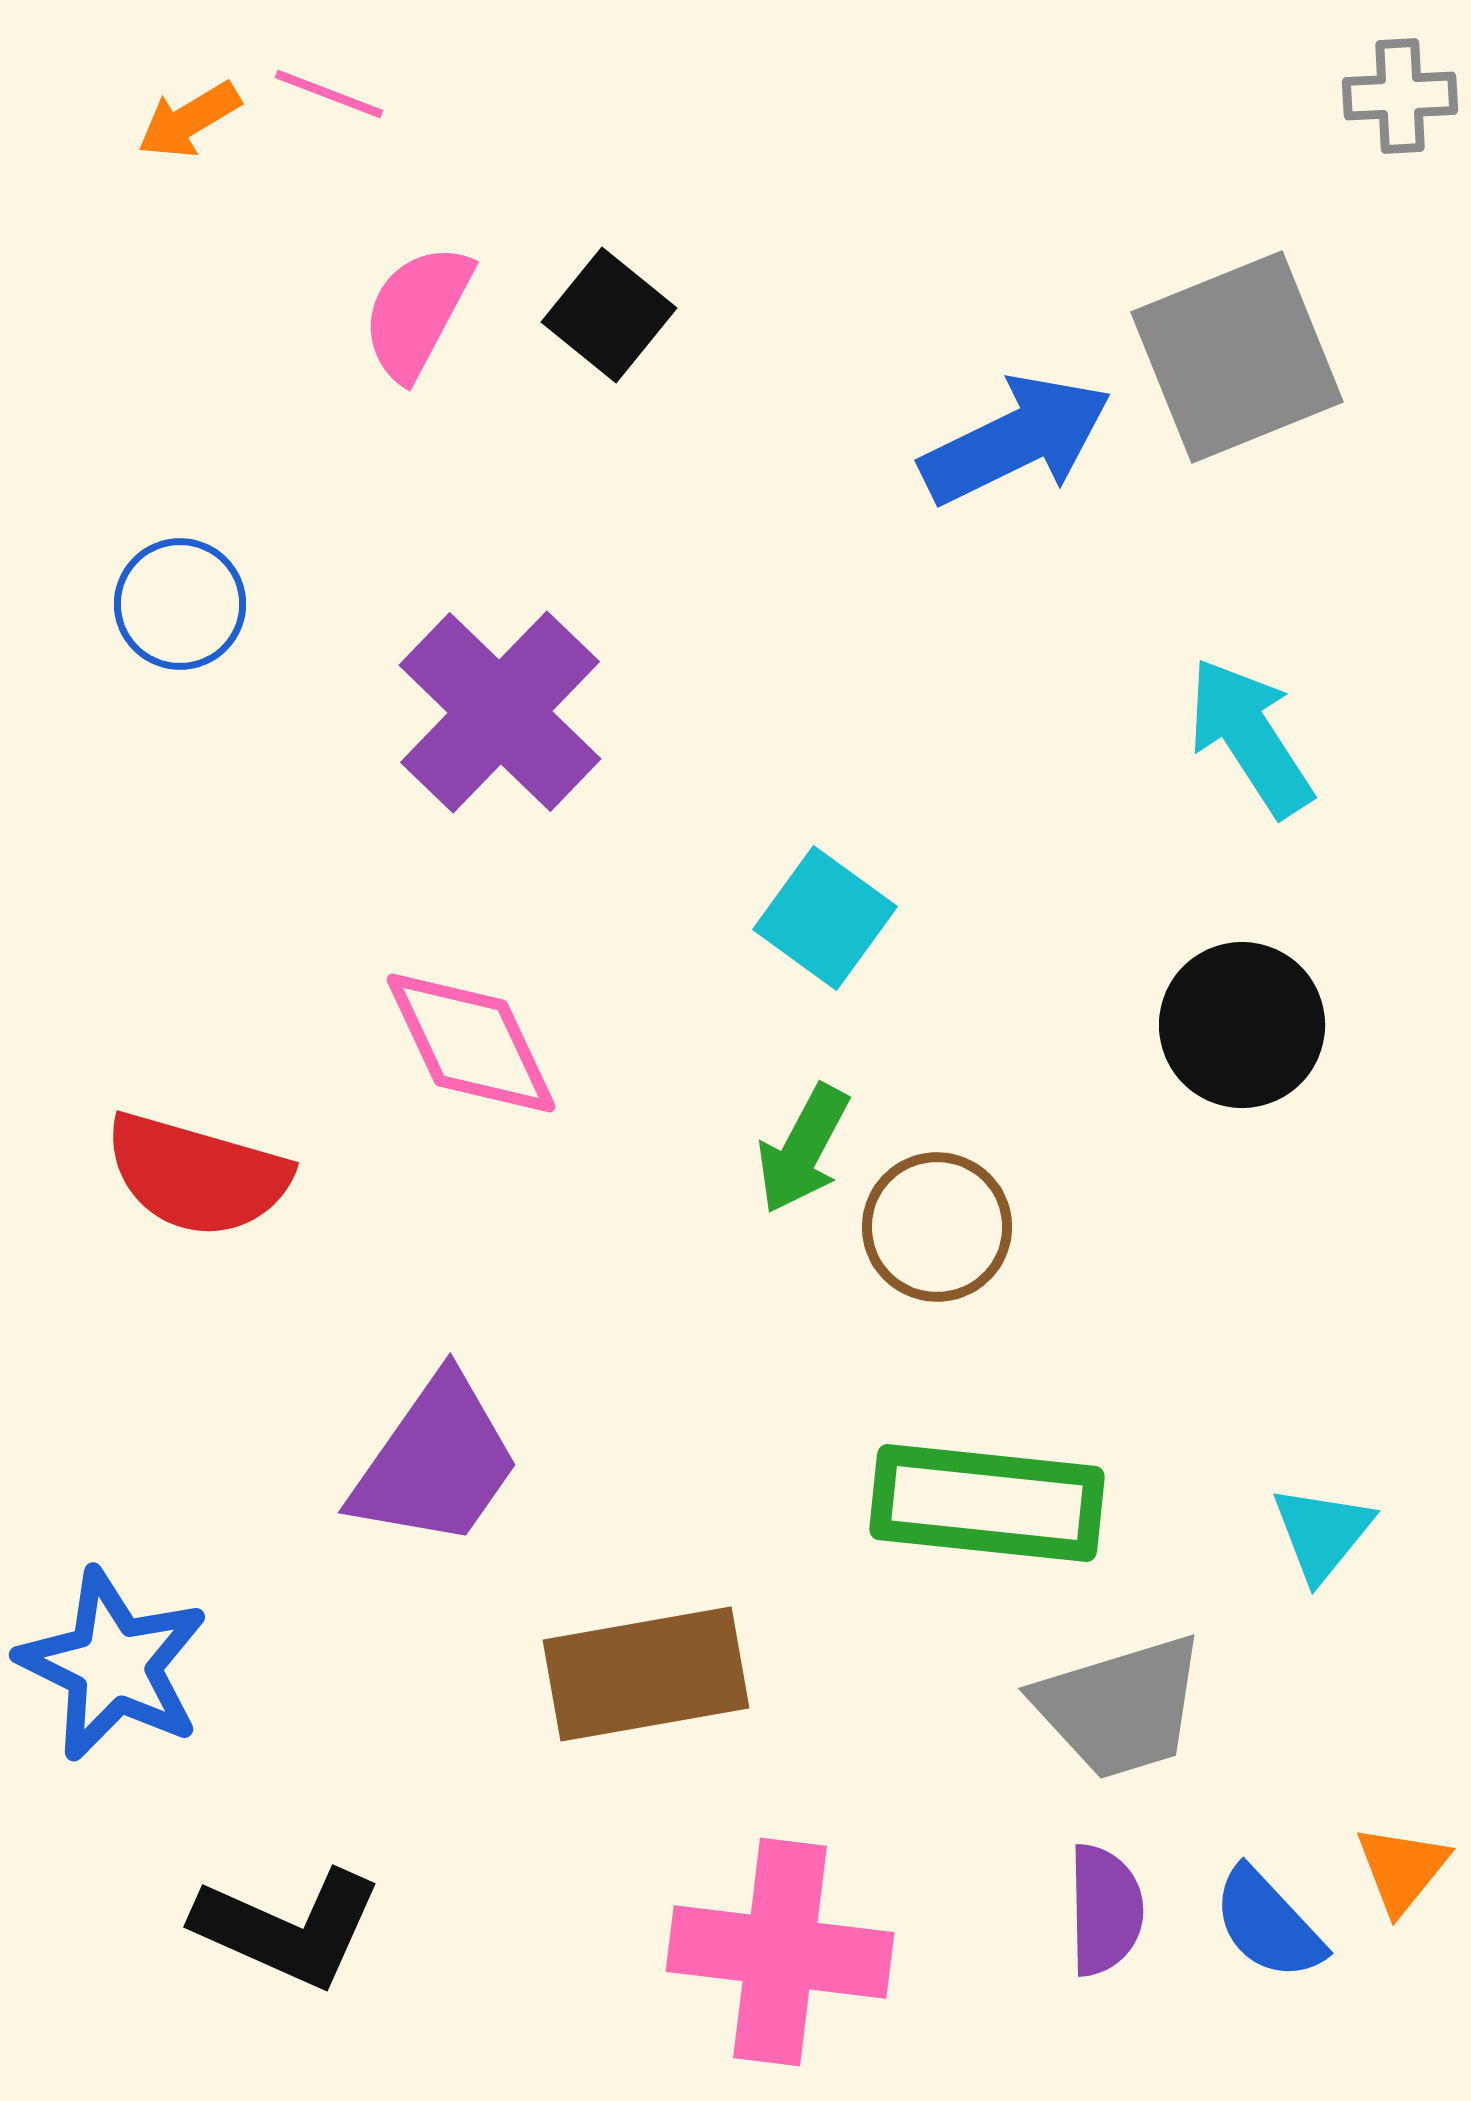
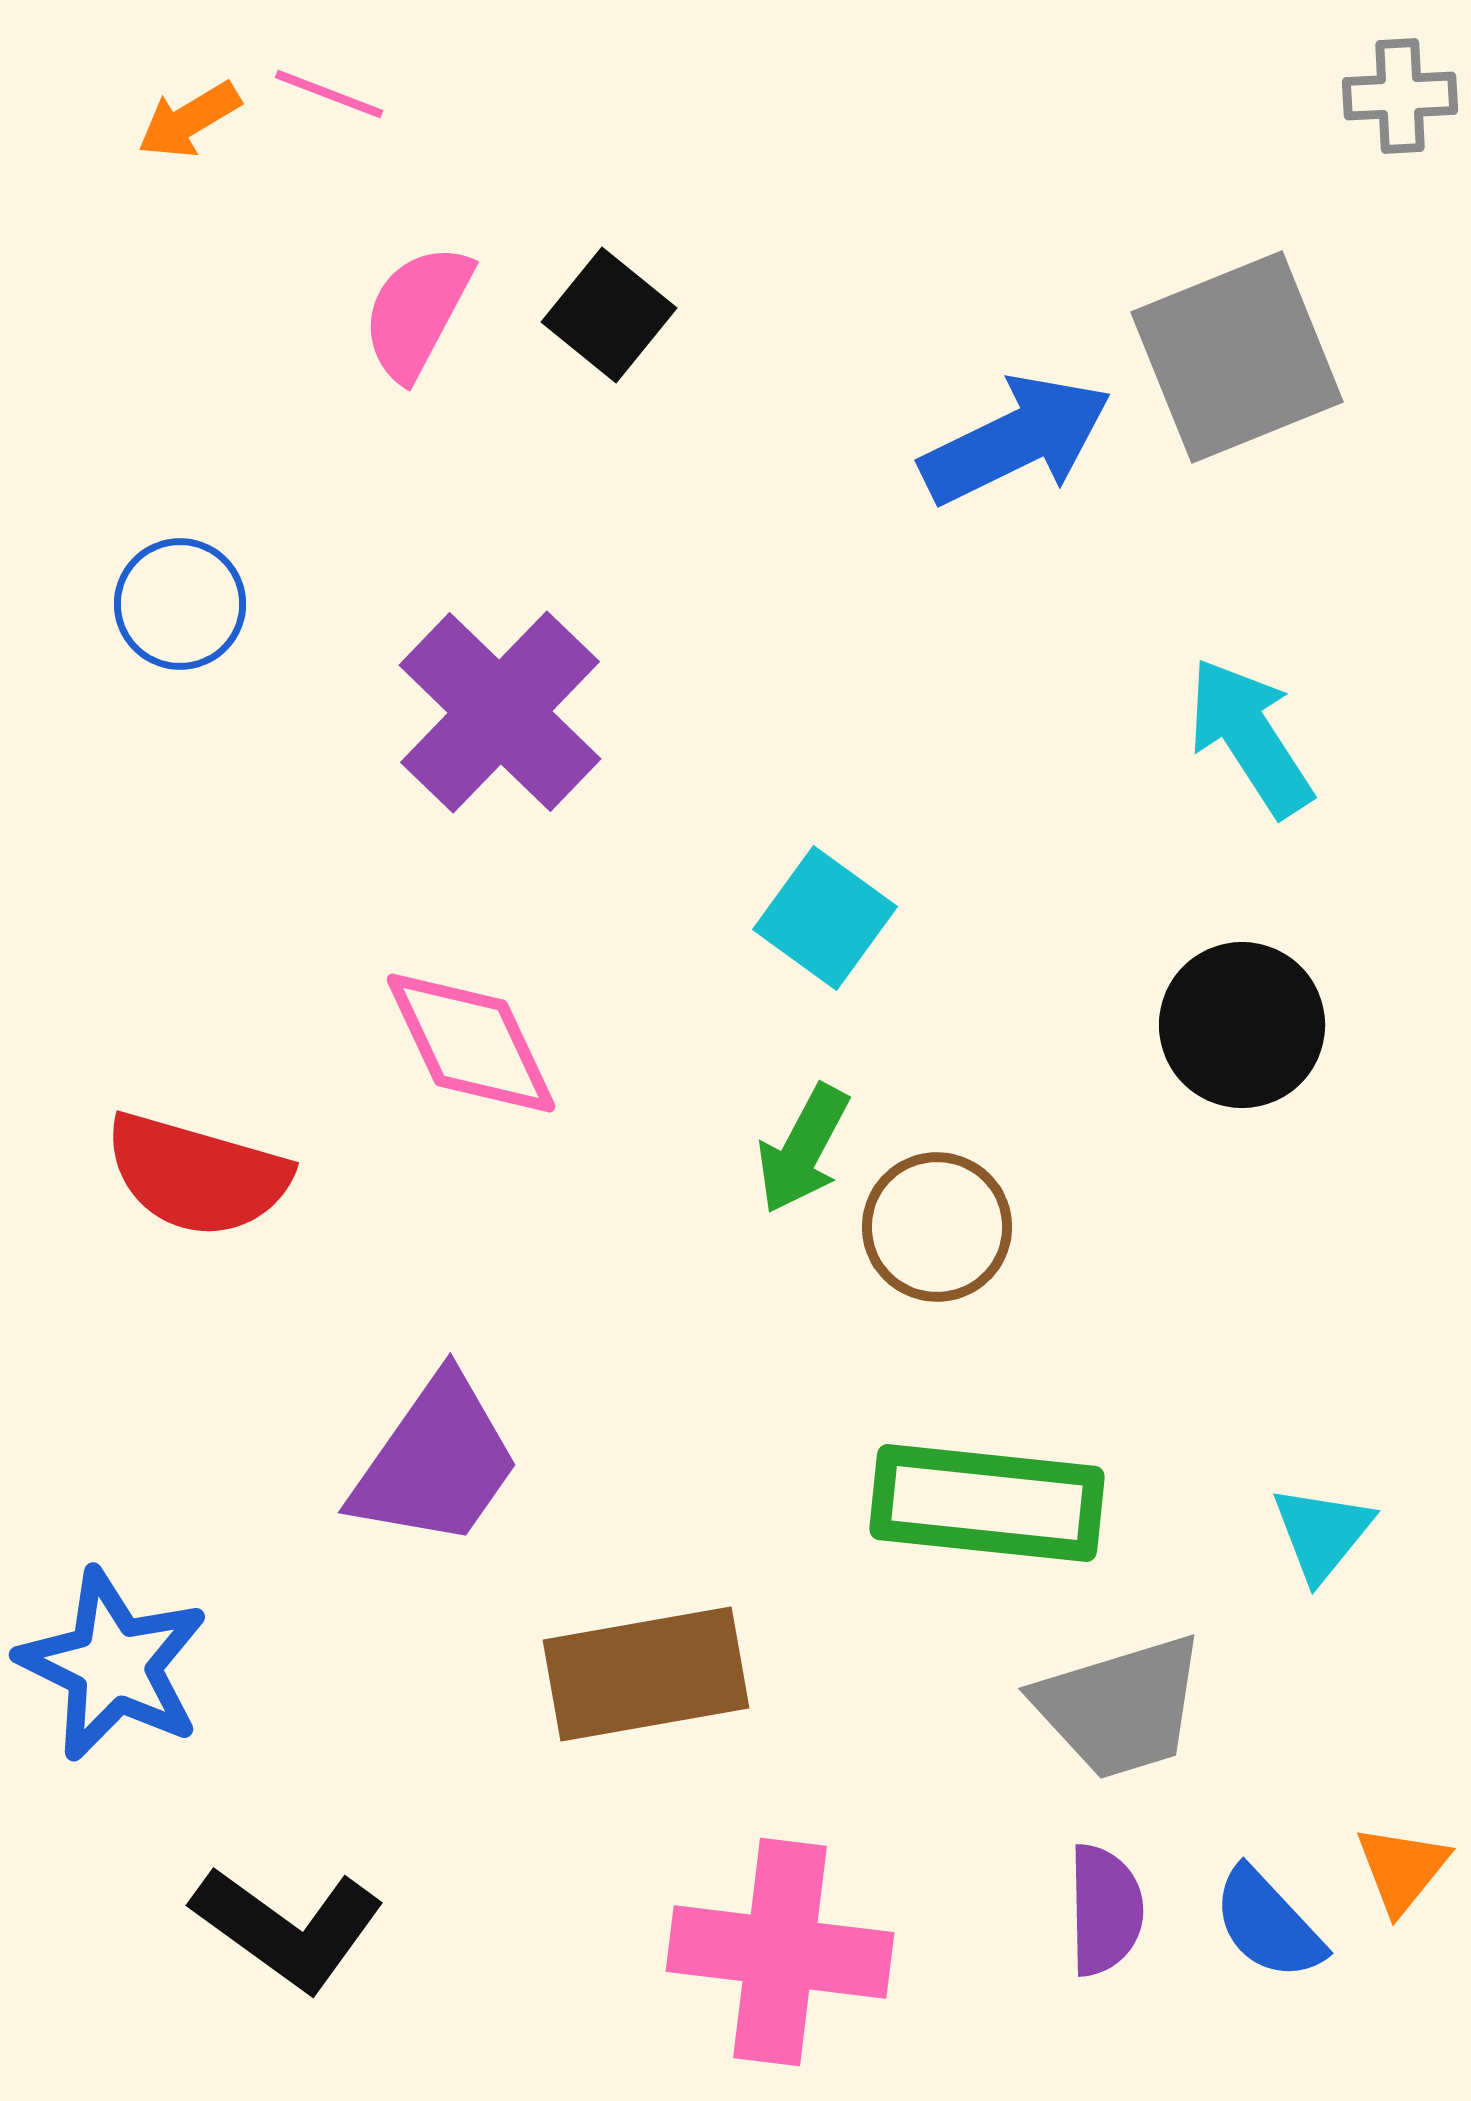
black L-shape: rotated 12 degrees clockwise
